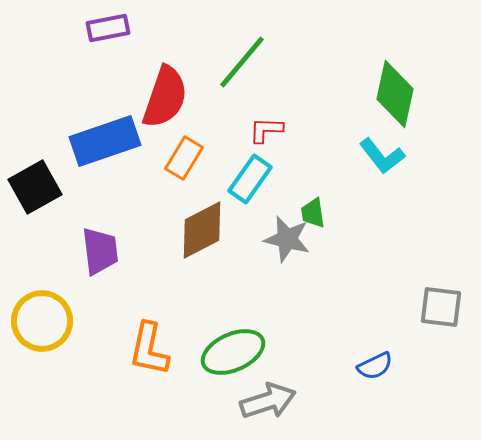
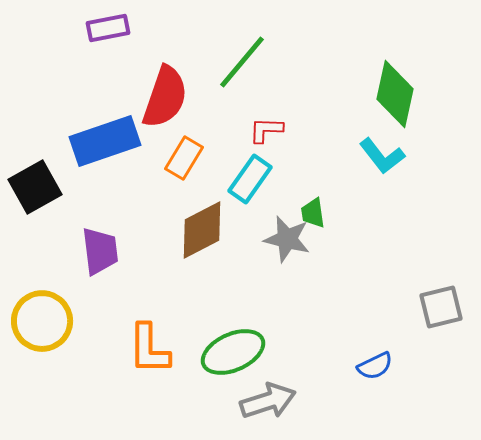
gray square: rotated 21 degrees counterclockwise
orange L-shape: rotated 12 degrees counterclockwise
